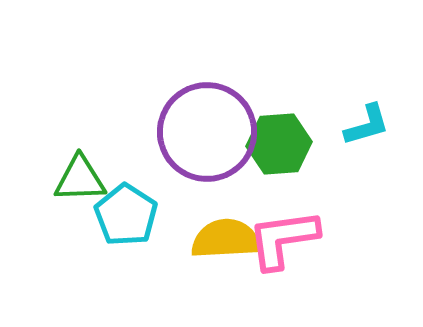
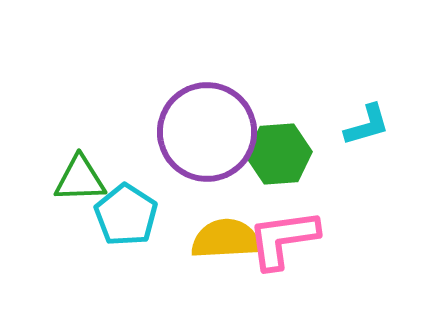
green hexagon: moved 10 px down
